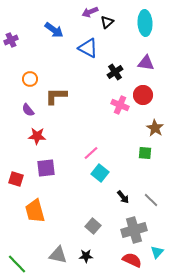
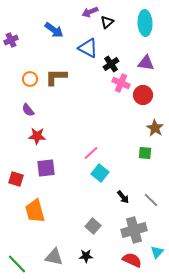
black cross: moved 4 px left, 8 px up
brown L-shape: moved 19 px up
pink cross: moved 1 px right, 22 px up
gray triangle: moved 4 px left, 2 px down
